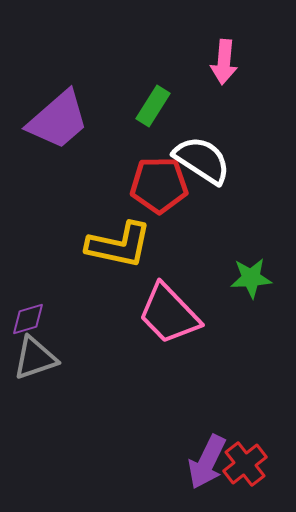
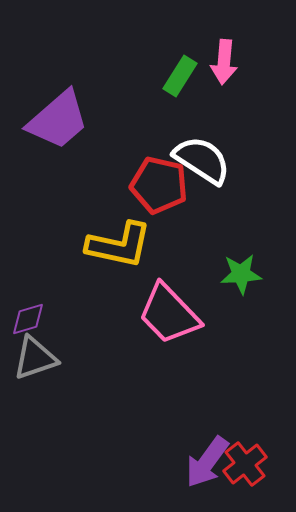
green rectangle: moved 27 px right, 30 px up
red pentagon: rotated 14 degrees clockwise
green star: moved 10 px left, 4 px up
purple arrow: rotated 10 degrees clockwise
